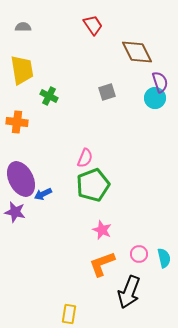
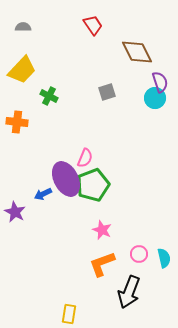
yellow trapezoid: rotated 52 degrees clockwise
purple ellipse: moved 45 px right
purple star: rotated 15 degrees clockwise
